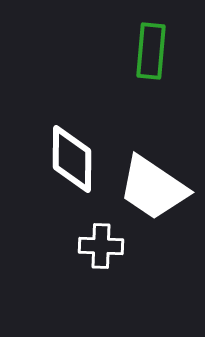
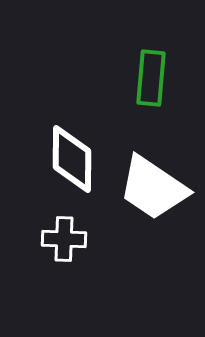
green rectangle: moved 27 px down
white cross: moved 37 px left, 7 px up
